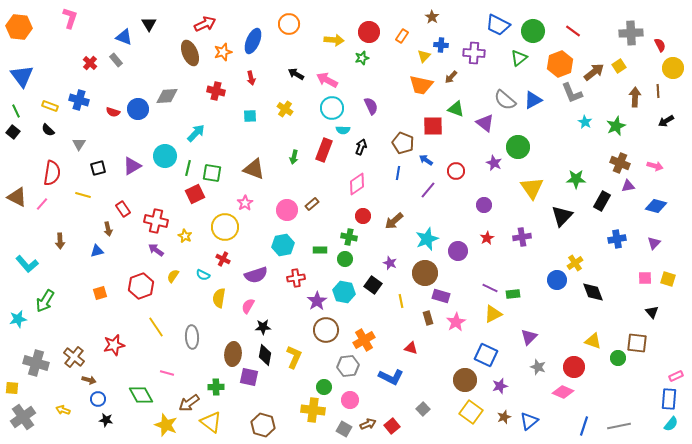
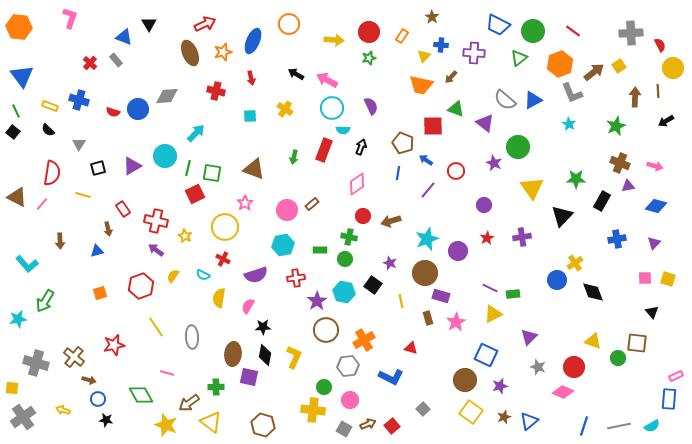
green star at (362, 58): moved 7 px right
cyan star at (585, 122): moved 16 px left, 2 px down
brown arrow at (394, 221): moved 3 px left; rotated 24 degrees clockwise
cyan semicircle at (671, 424): moved 19 px left, 2 px down; rotated 21 degrees clockwise
